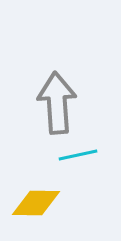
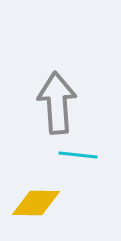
cyan line: rotated 18 degrees clockwise
